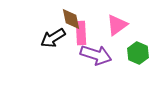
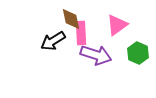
black arrow: moved 3 px down
